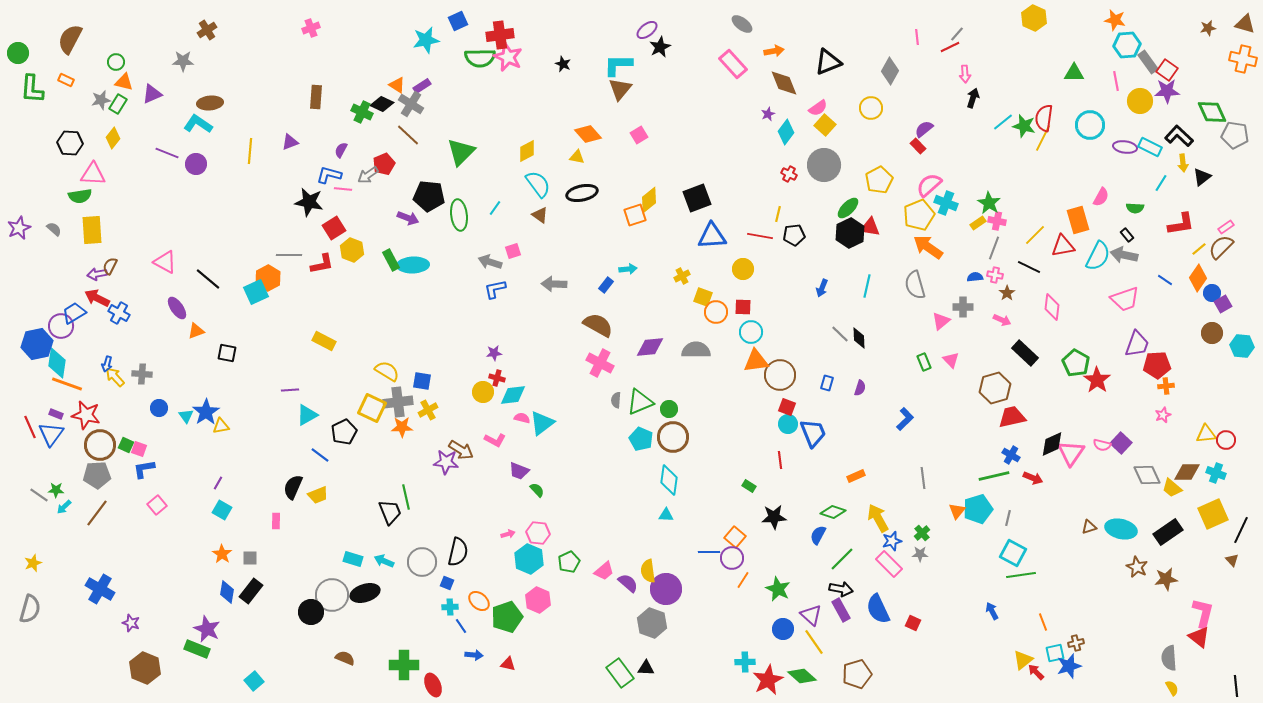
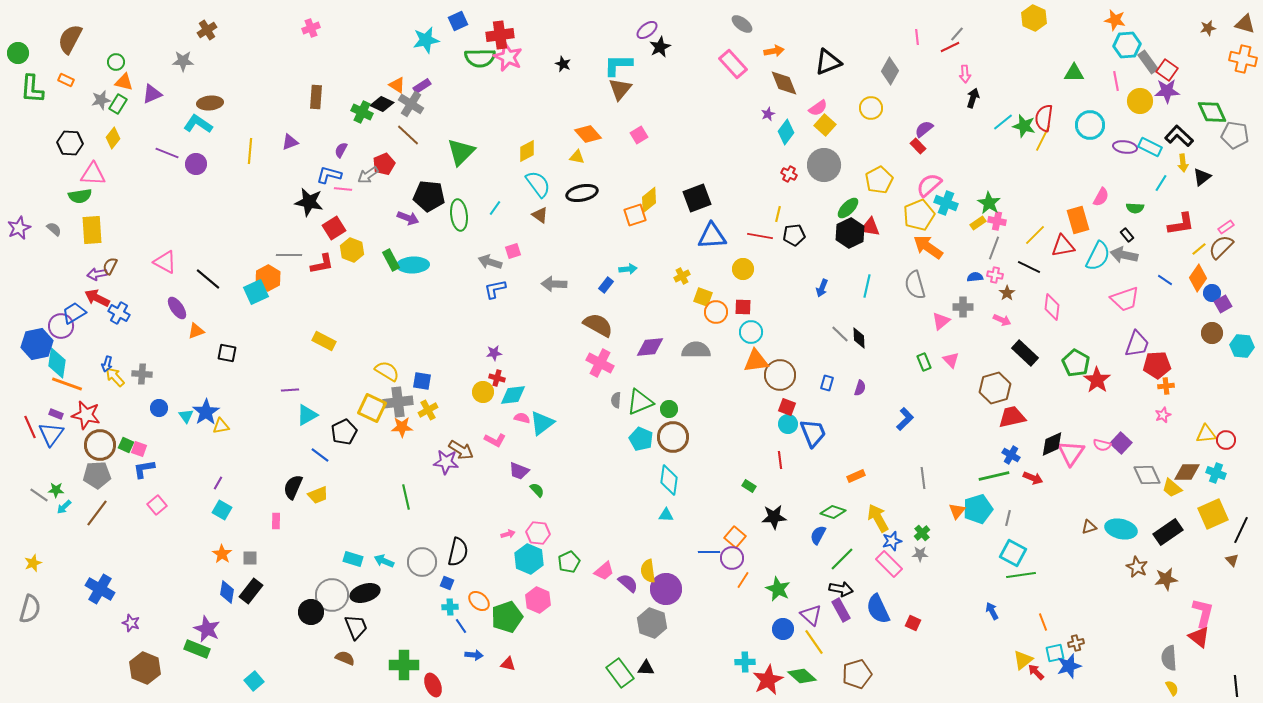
black trapezoid at (390, 512): moved 34 px left, 115 px down
